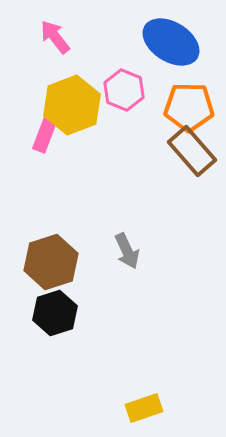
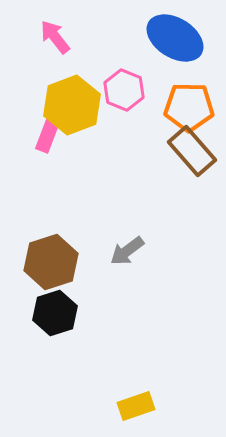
blue ellipse: moved 4 px right, 4 px up
pink rectangle: moved 3 px right
gray arrow: rotated 78 degrees clockwise
yellow rectangle: moved 8 px left, 2 px up
